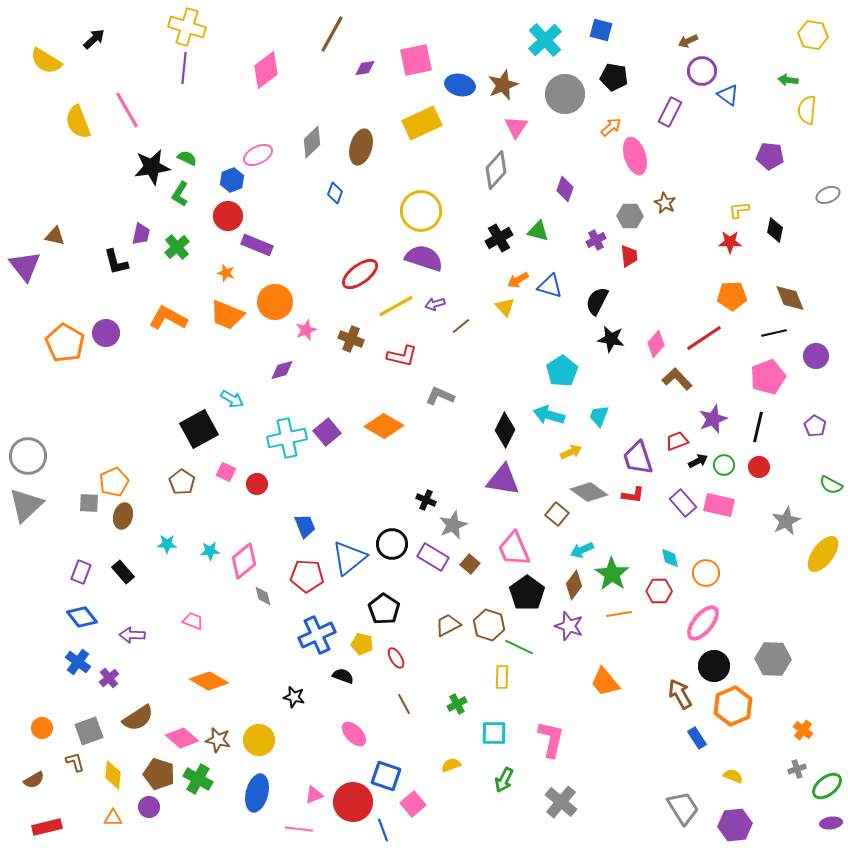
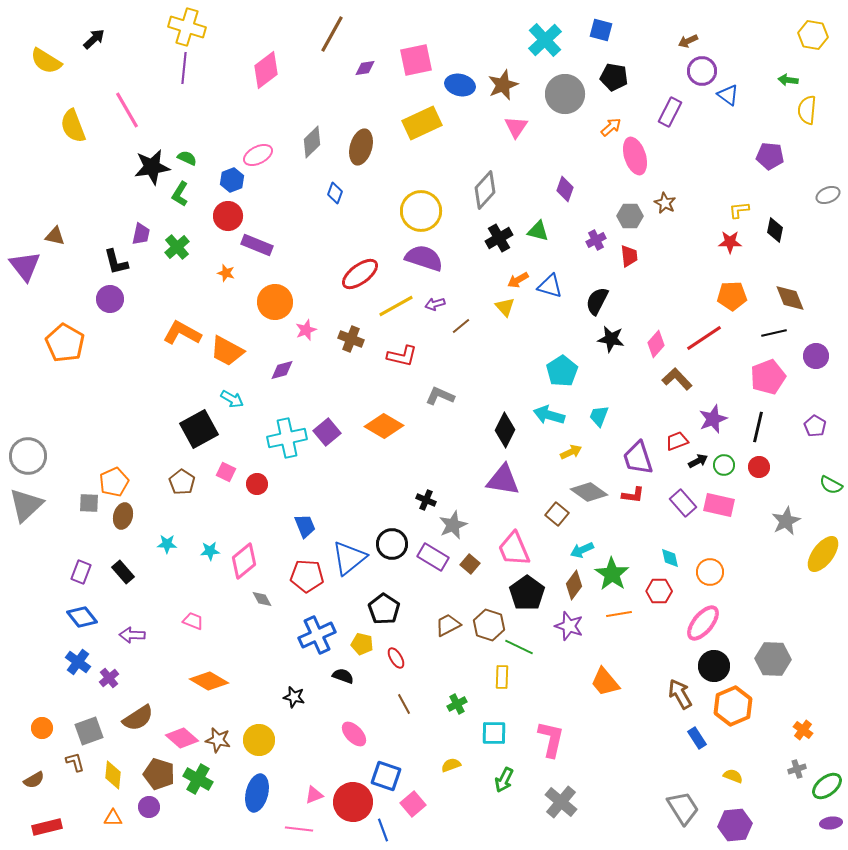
yellow semicircle at (78, 122): moved 5 px left, 4 px down
gray diamond at (496, 170): moved 11 px left, 20 px down
orange trapezoid at (227, 315): moved 36 px down; rotated 6 degrees clockwise
orange L-shape at (168, 318): moved 14 px right, 15 px down
purple circle at (106, 333): moved 4 px right, 34 px up
orange circle at (706, 573): moved 4 px right, 1 px up
gray diamond at (263, 596): moved 1 px left, 3 px down; rotated 15 degrees counterclockwise
